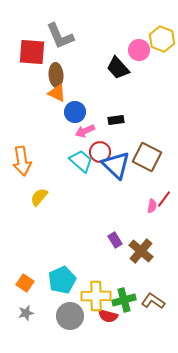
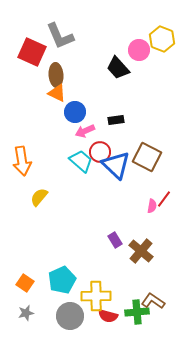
red square: rotated 20 degrees clockwise
green cross: moved 13 px right, 12 px down; rotated 10 degrees clockwise
